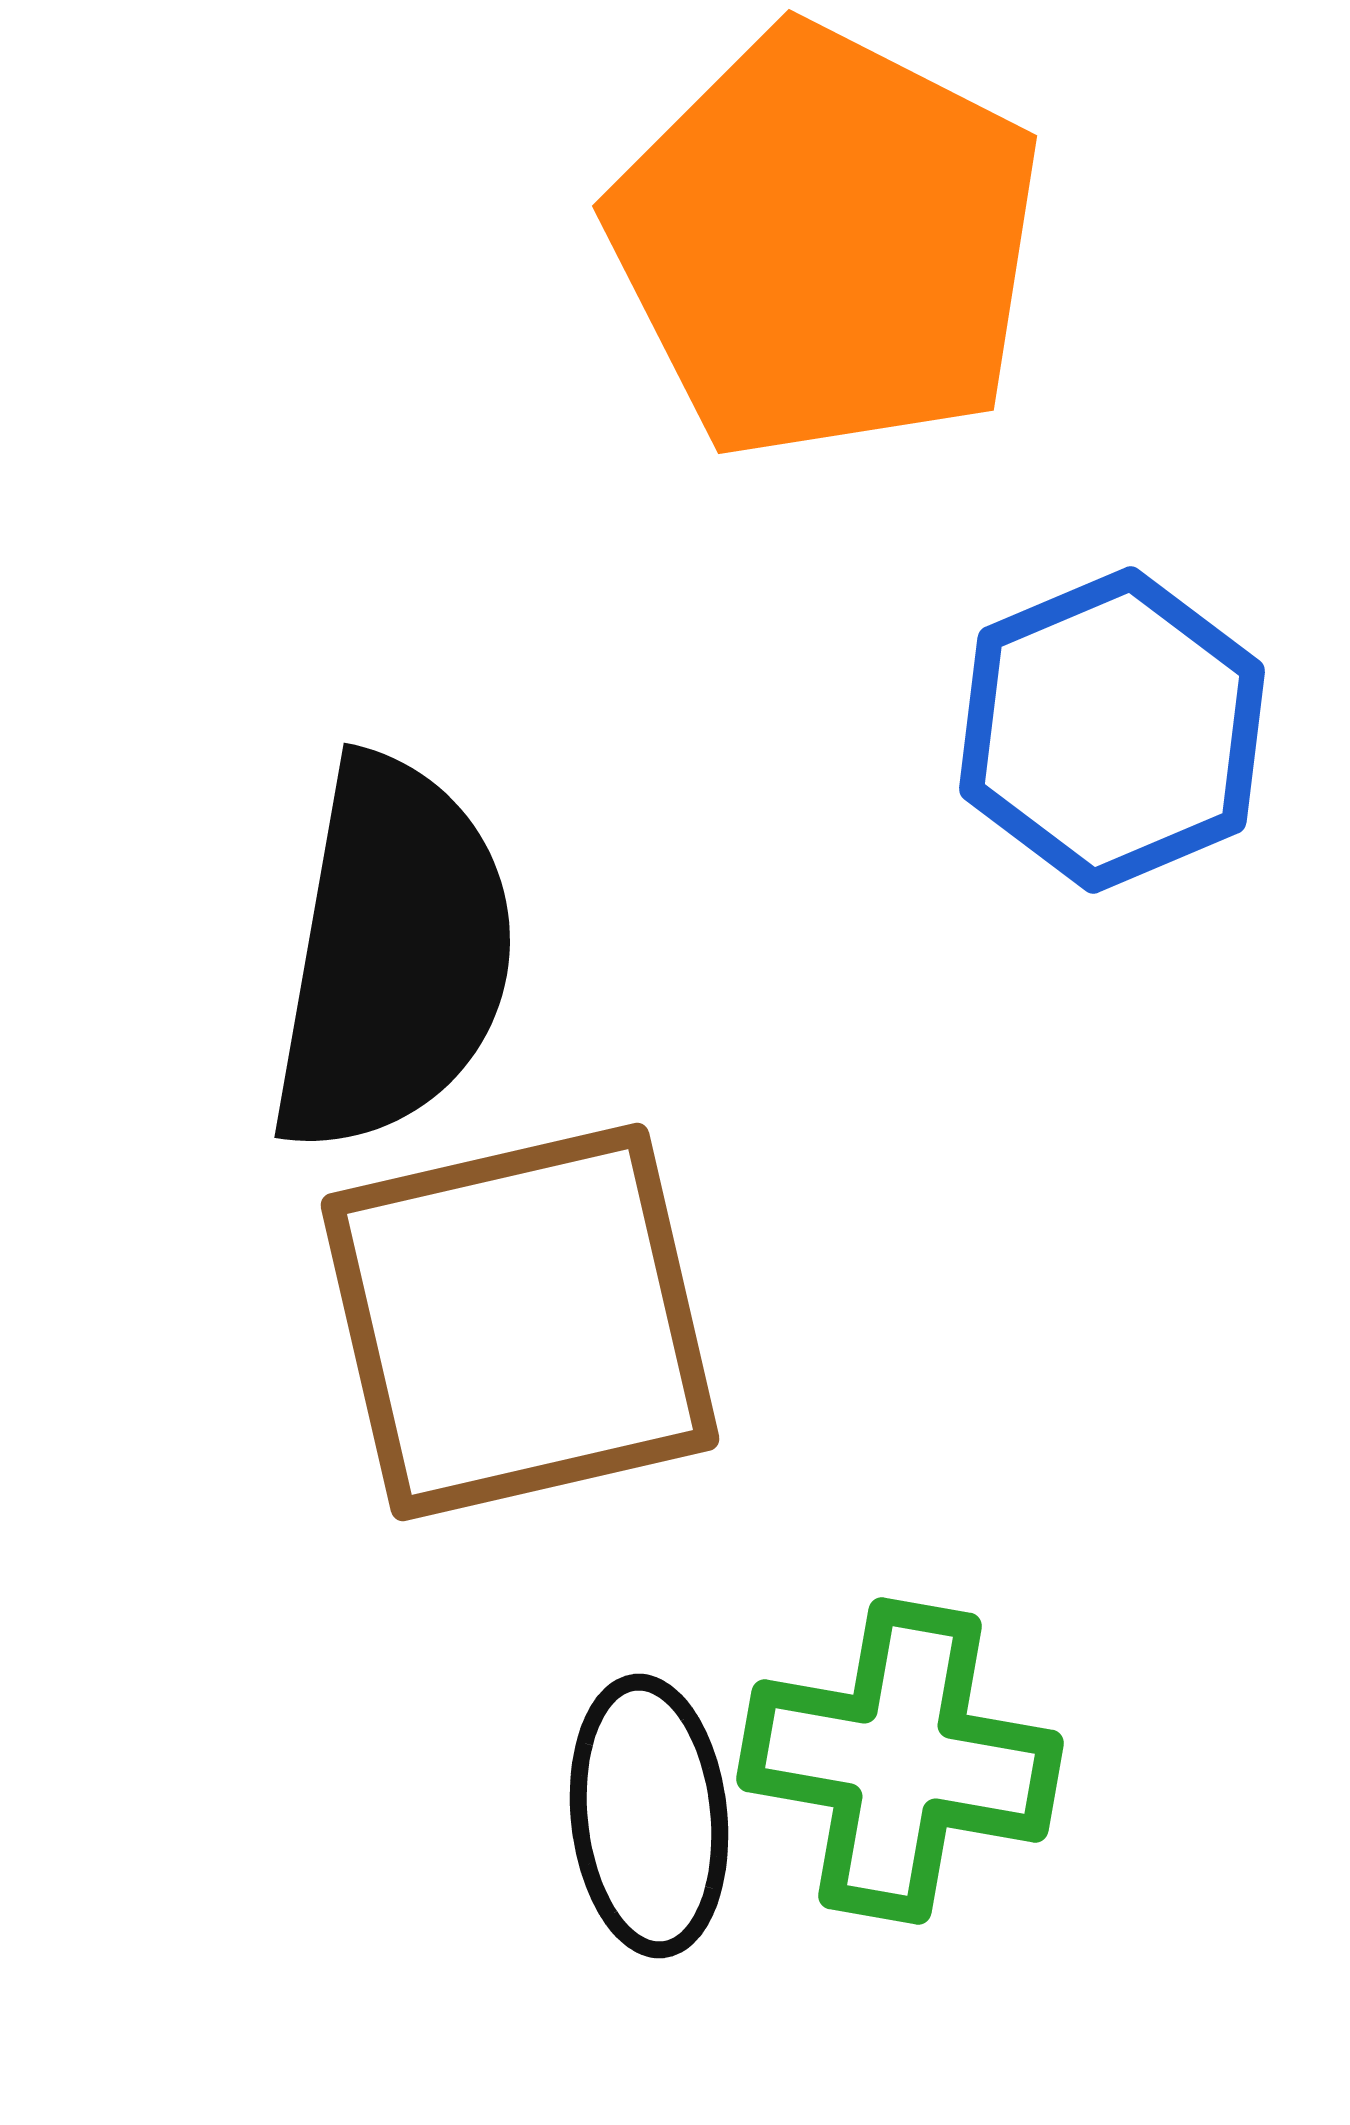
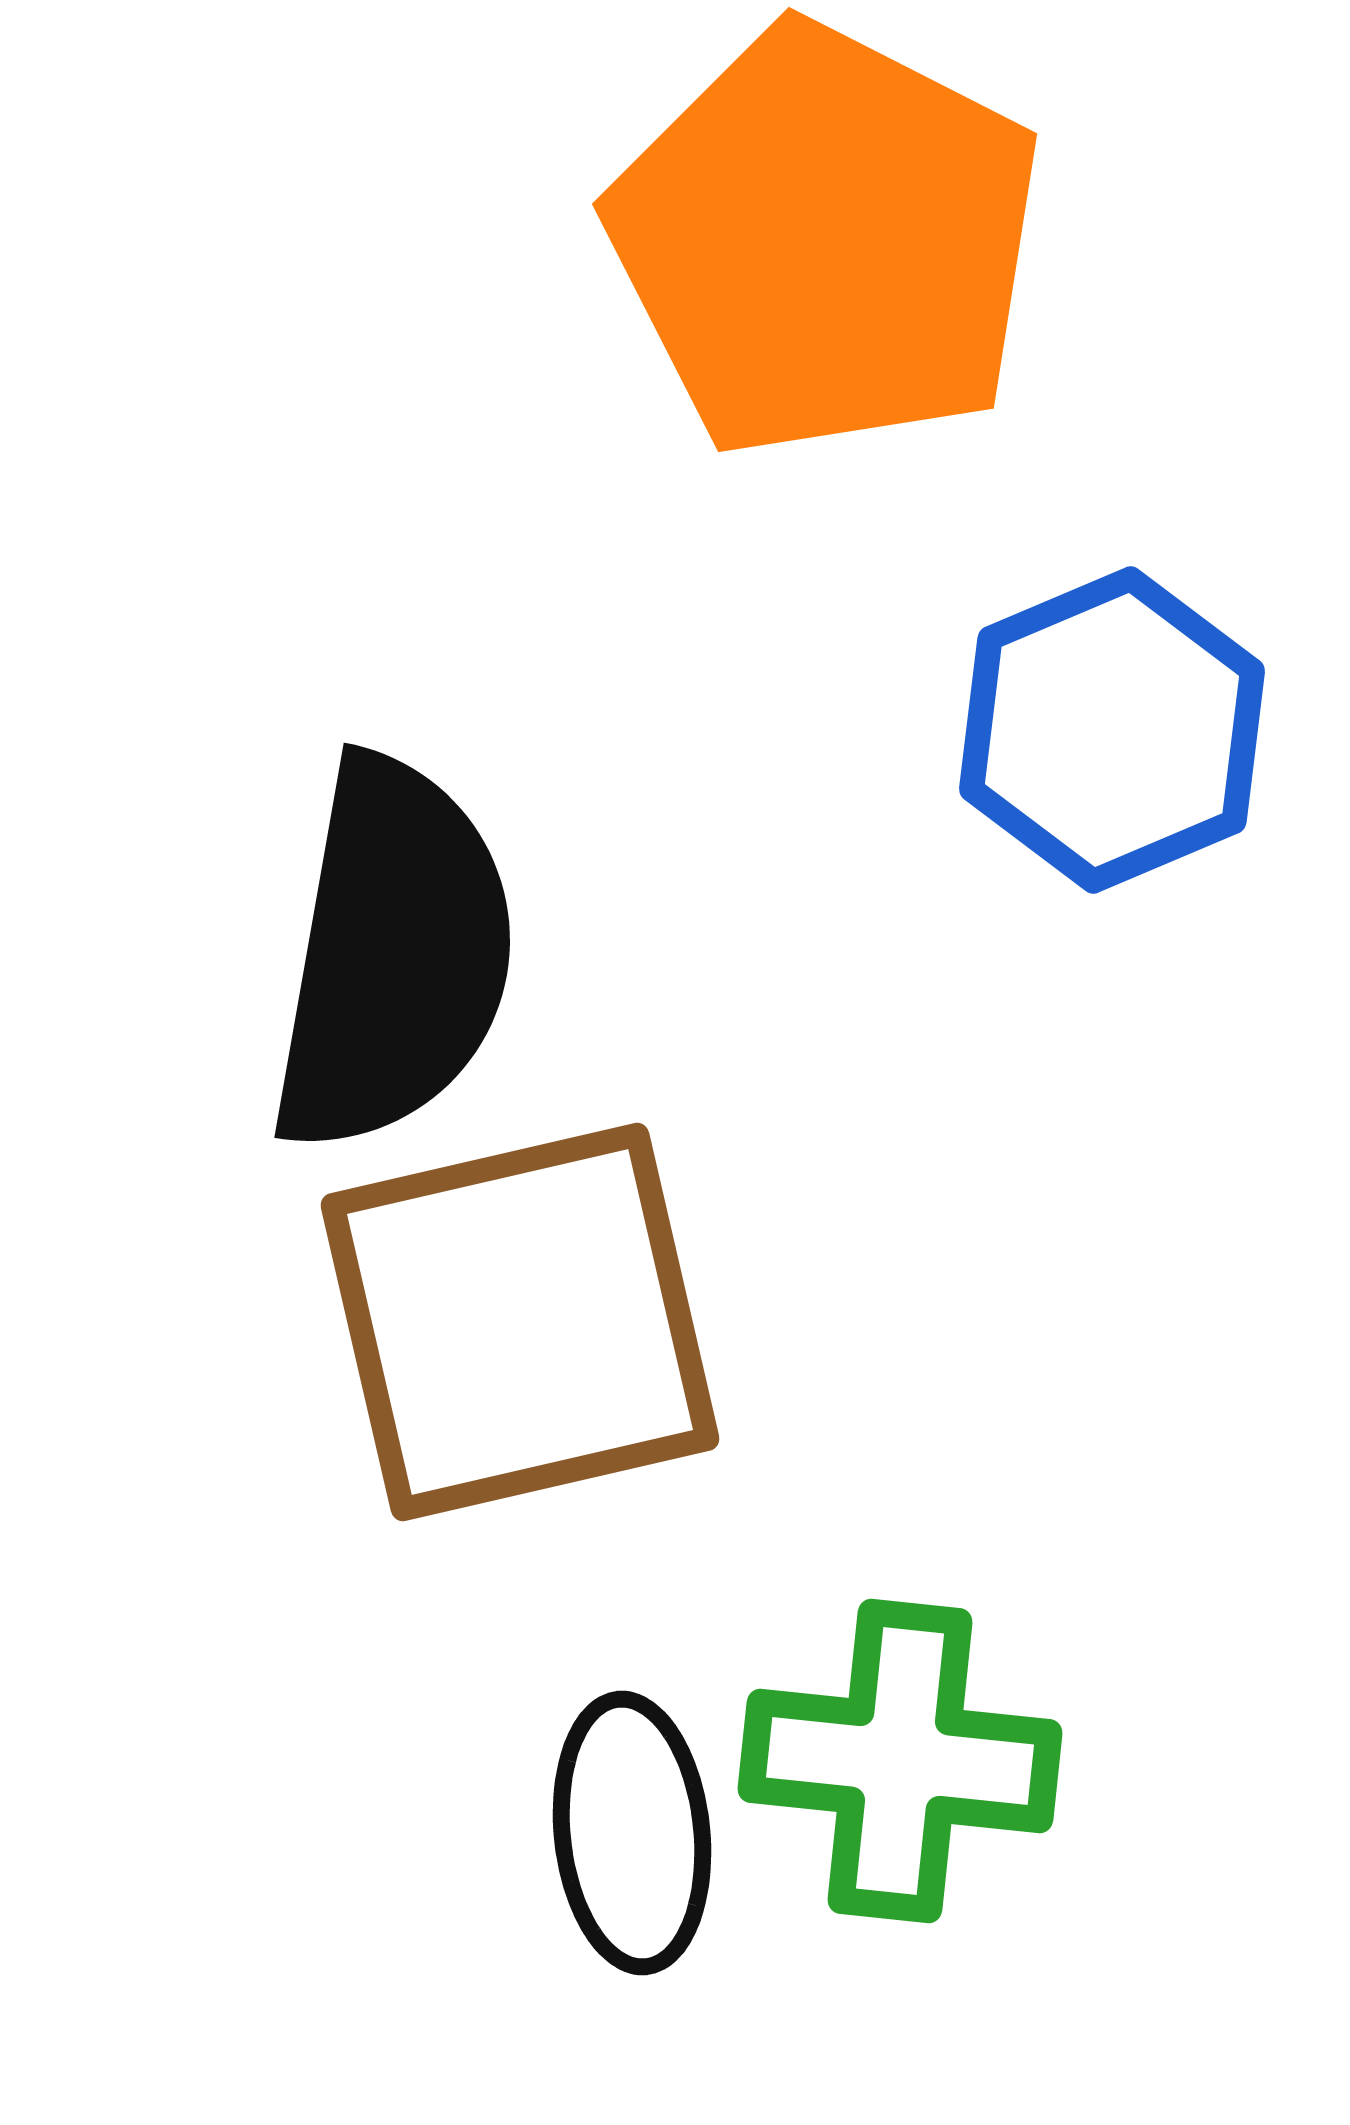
orange pentagon: moved 2 px up
green cross: rotated 4 degrees counterclockwise
black ellipse: moved 17 px left, 17 px down
